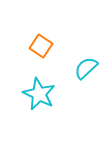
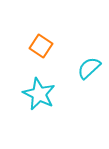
cyan semicircle: moved 3 px right
